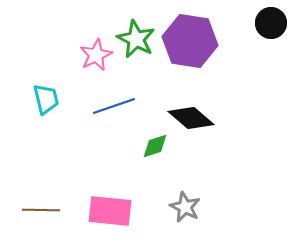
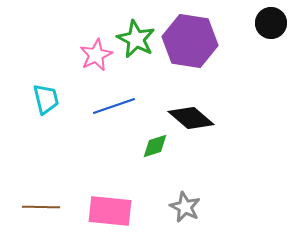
brown line: moved 3 px up
